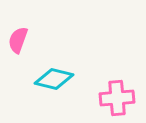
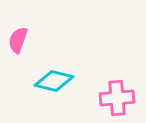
cyan diamond: moved 2 px down
